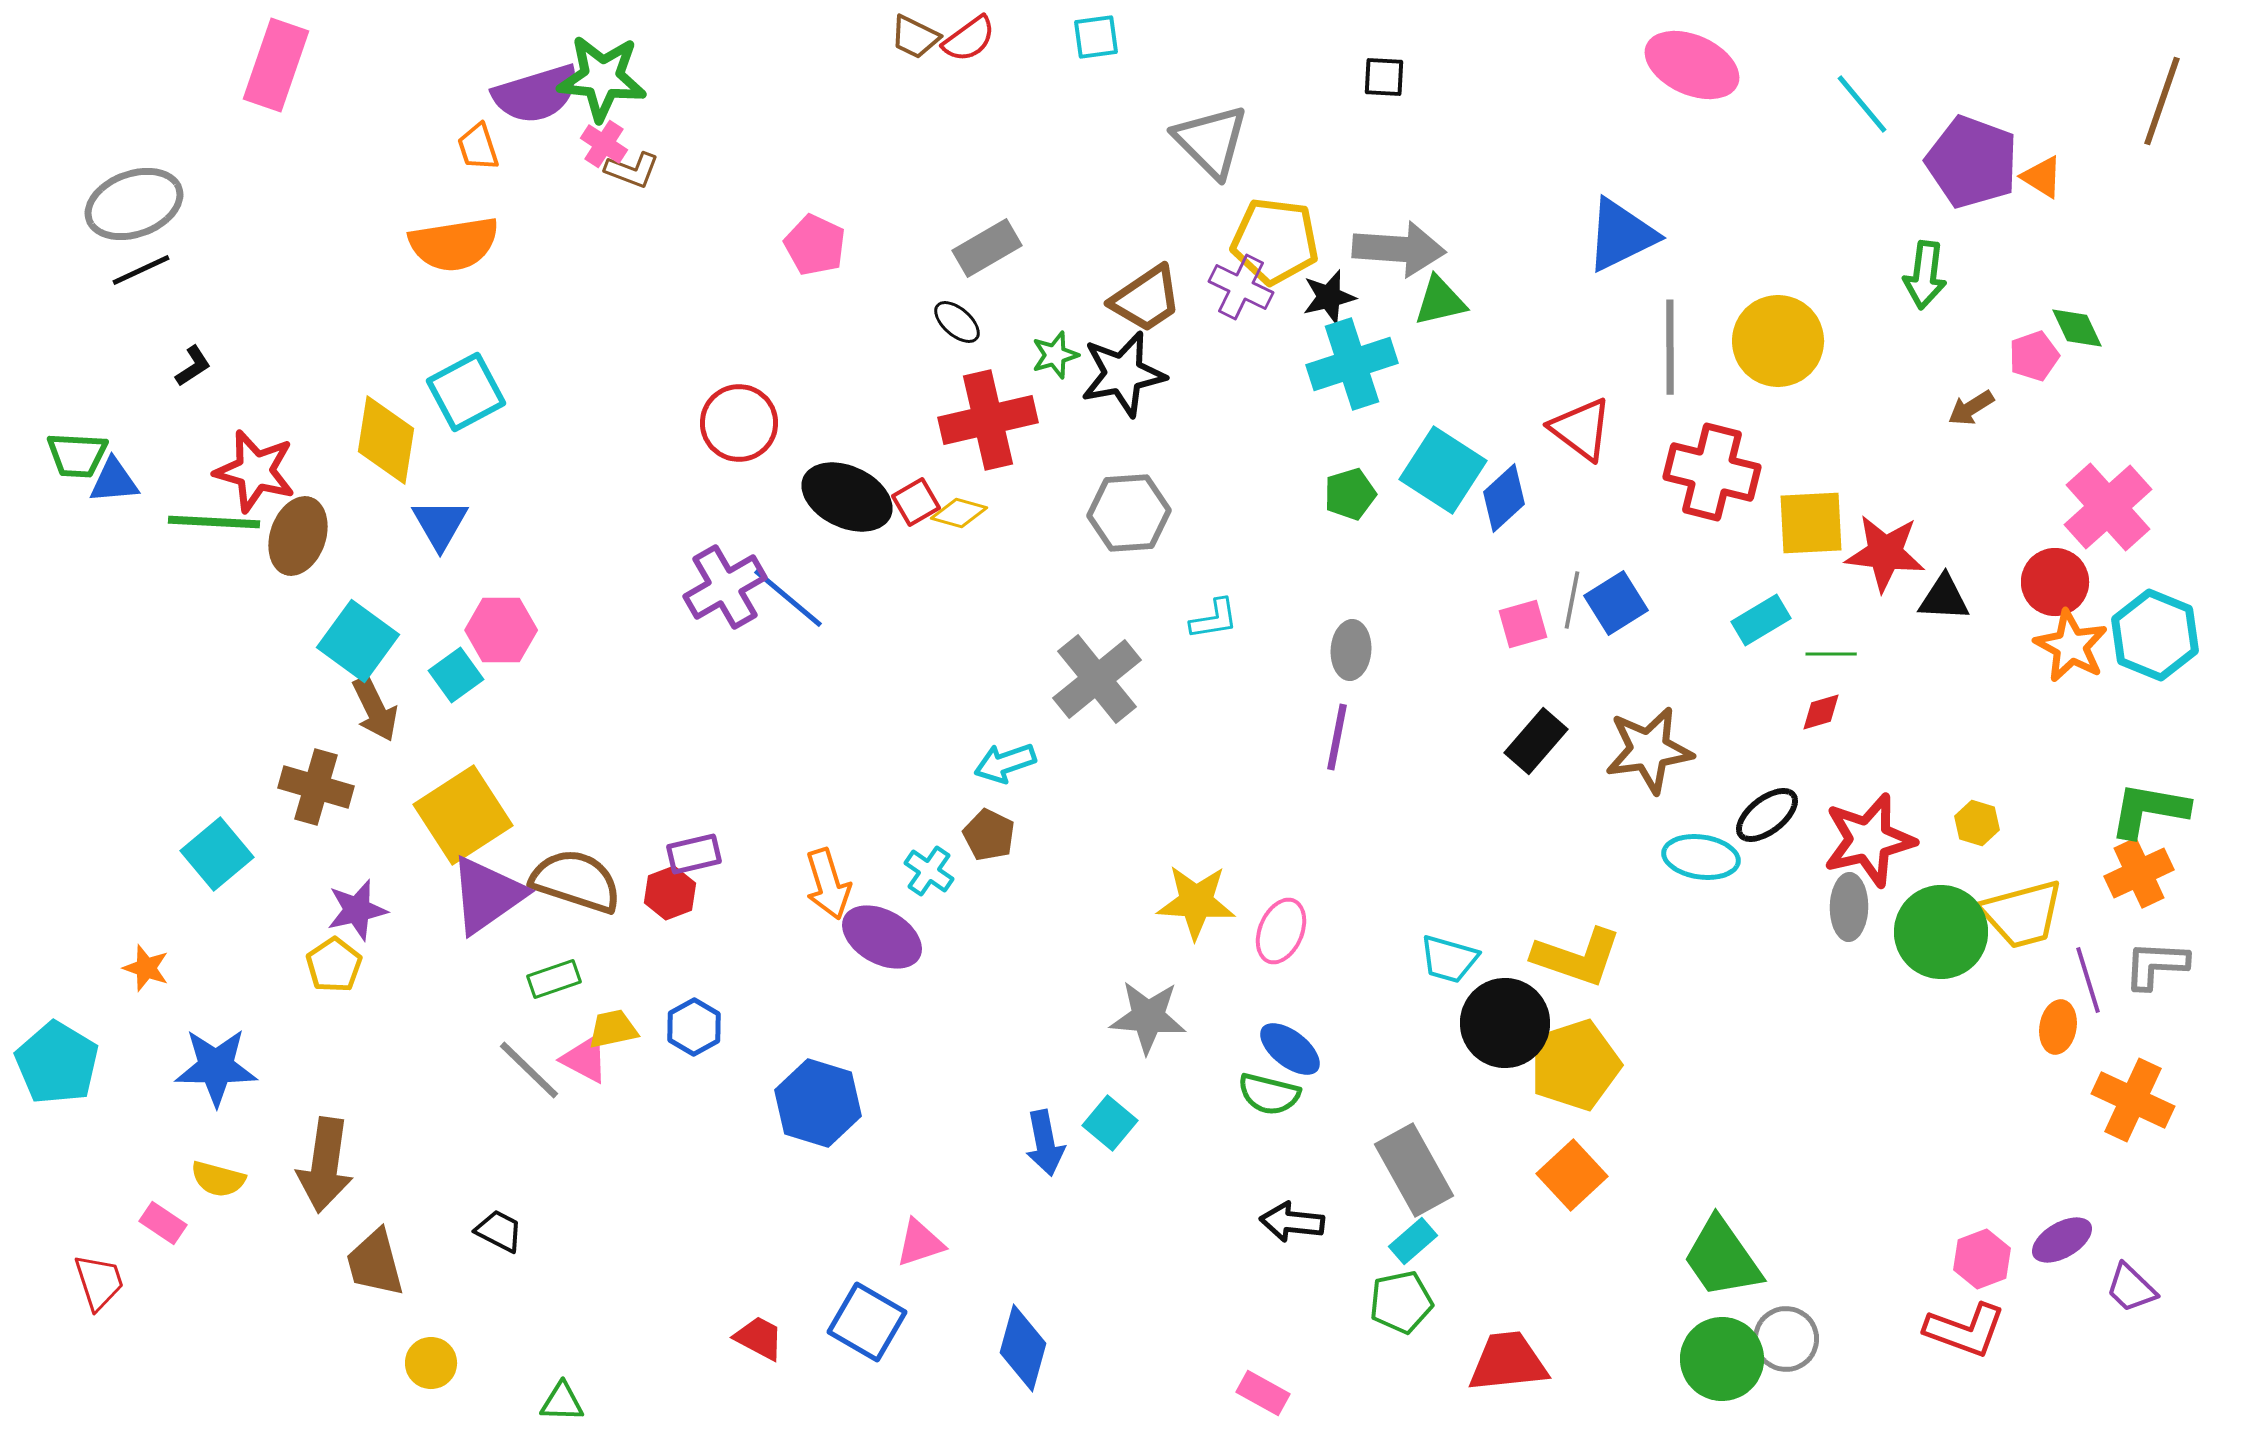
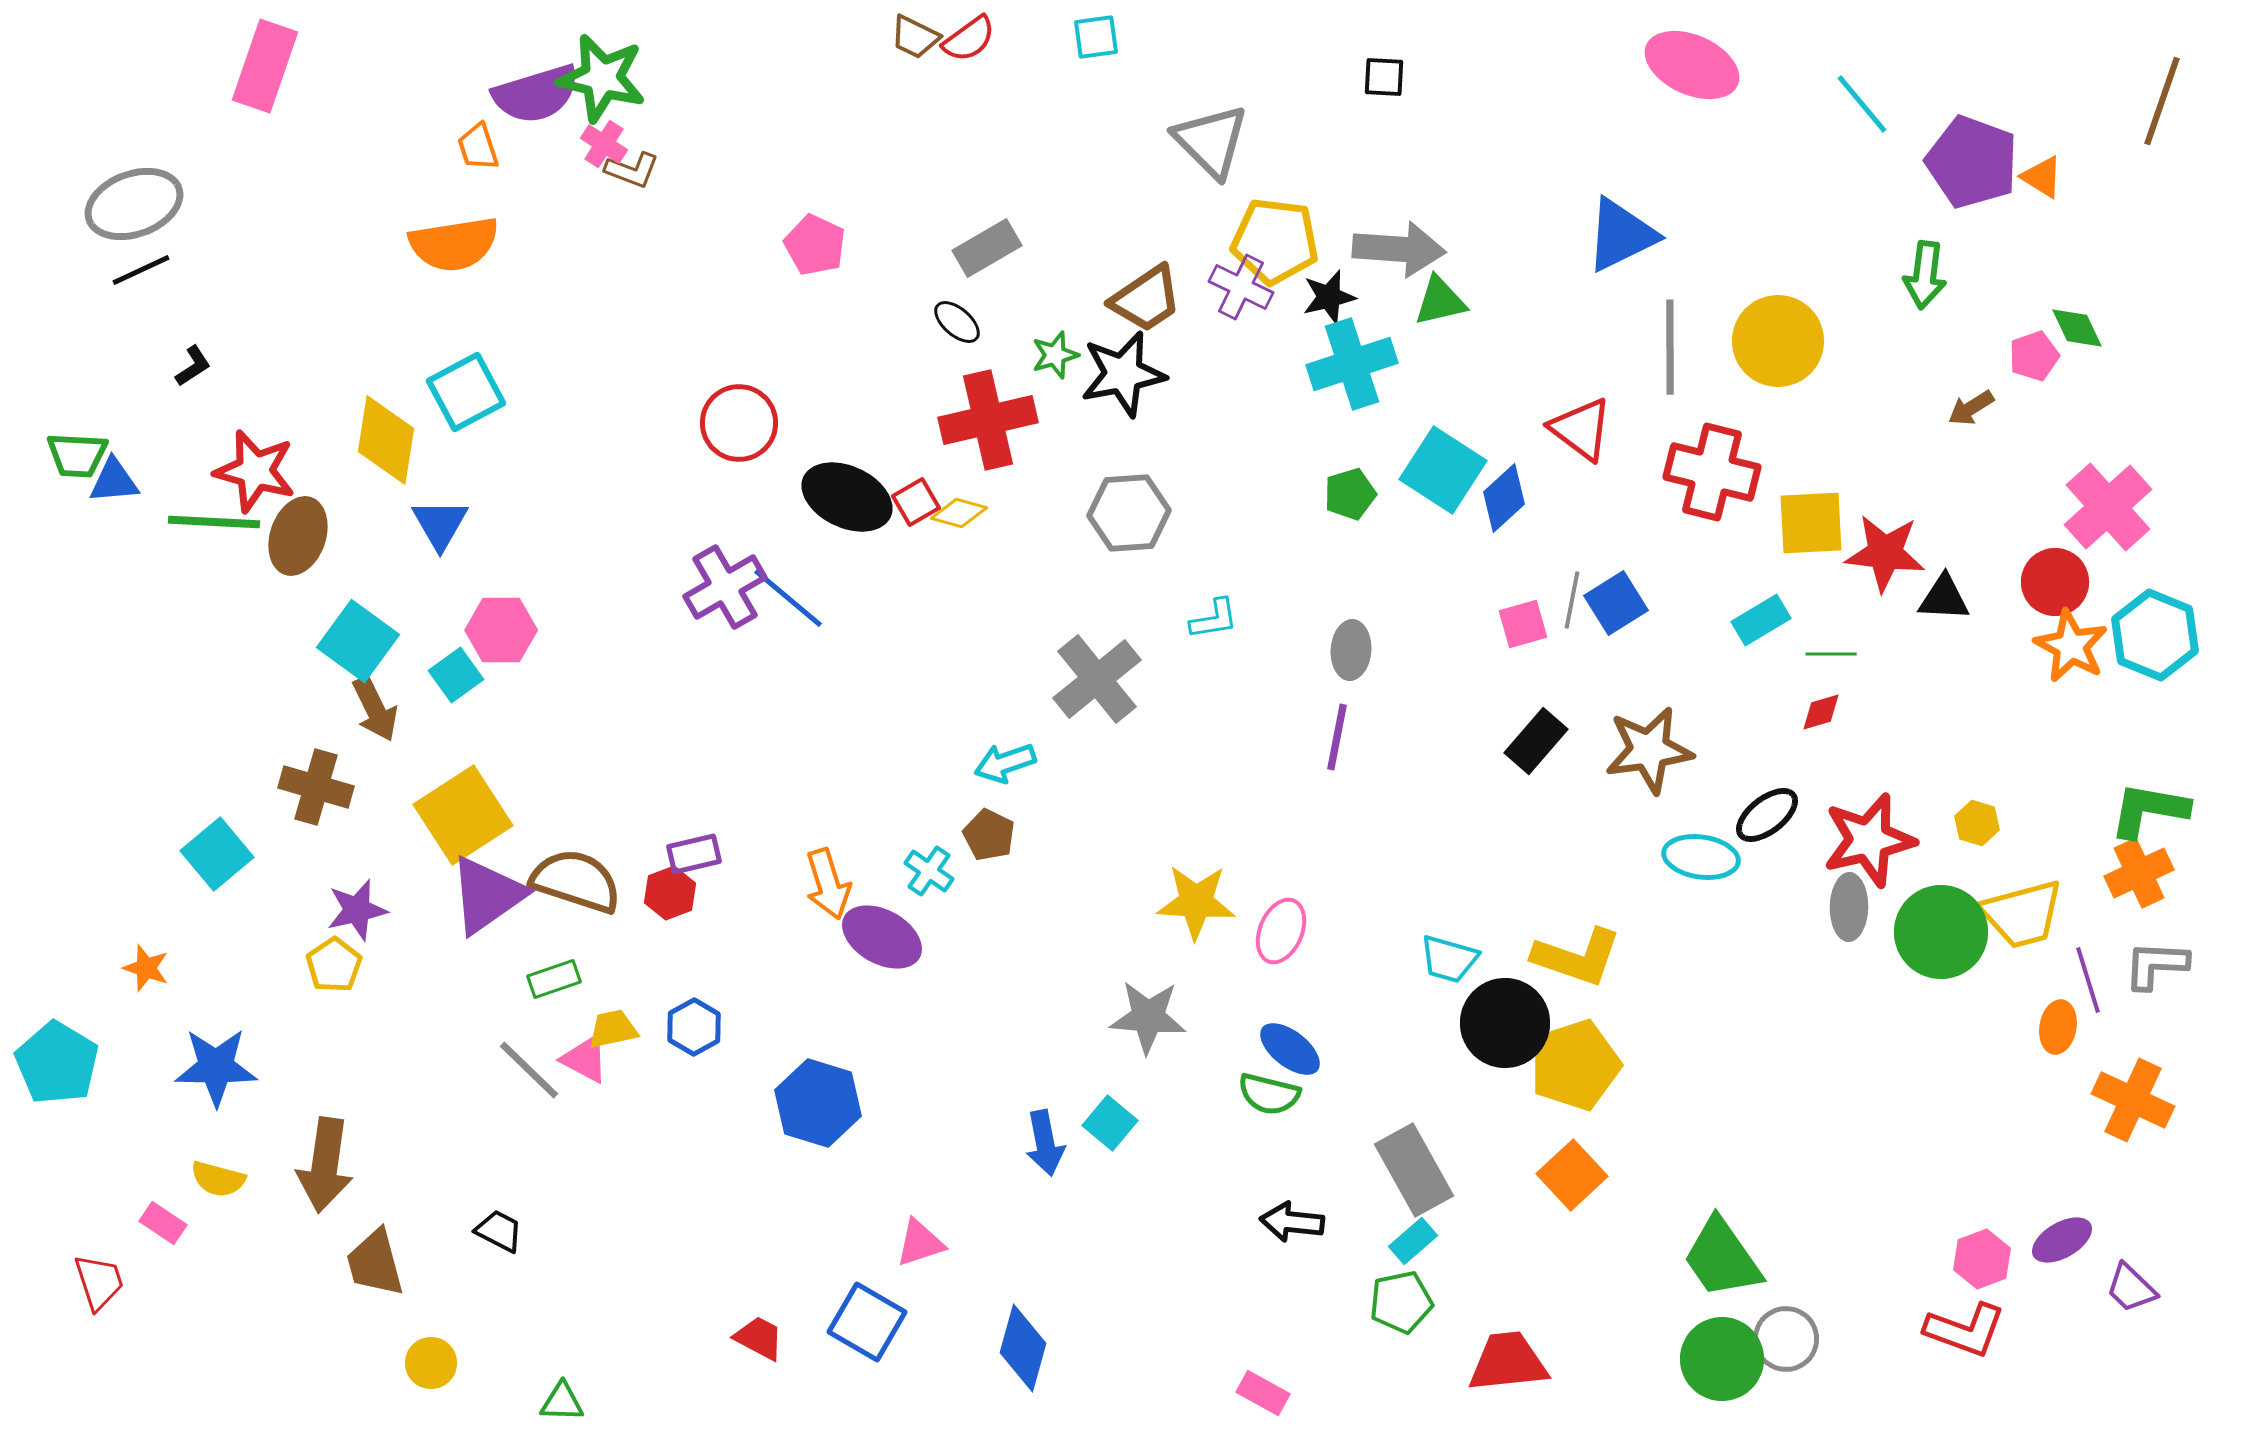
pink rectangle at (276, 65): moved 11 px left, 1 px down
green star at (602, 78): rotated 8 degrees clockwise
